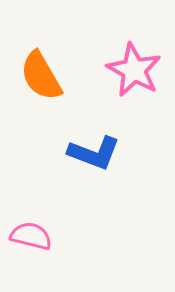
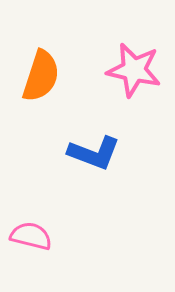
pink star: rotated 16 degrees counterclockwise
orange semicircle: rotated 132 degrees counterclockwise
